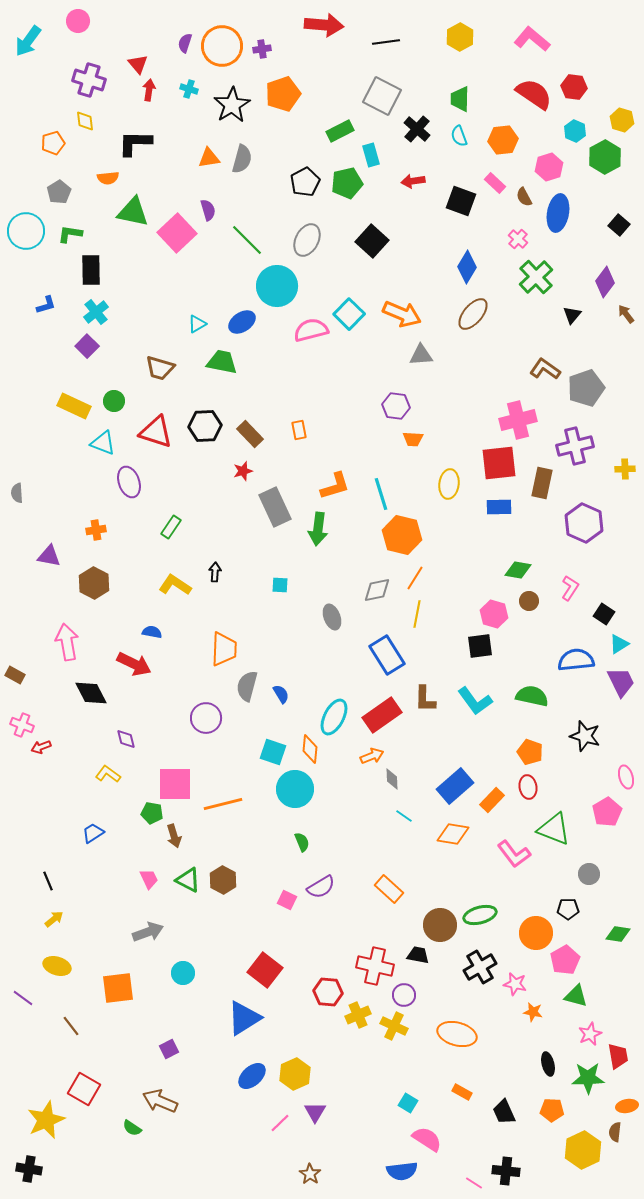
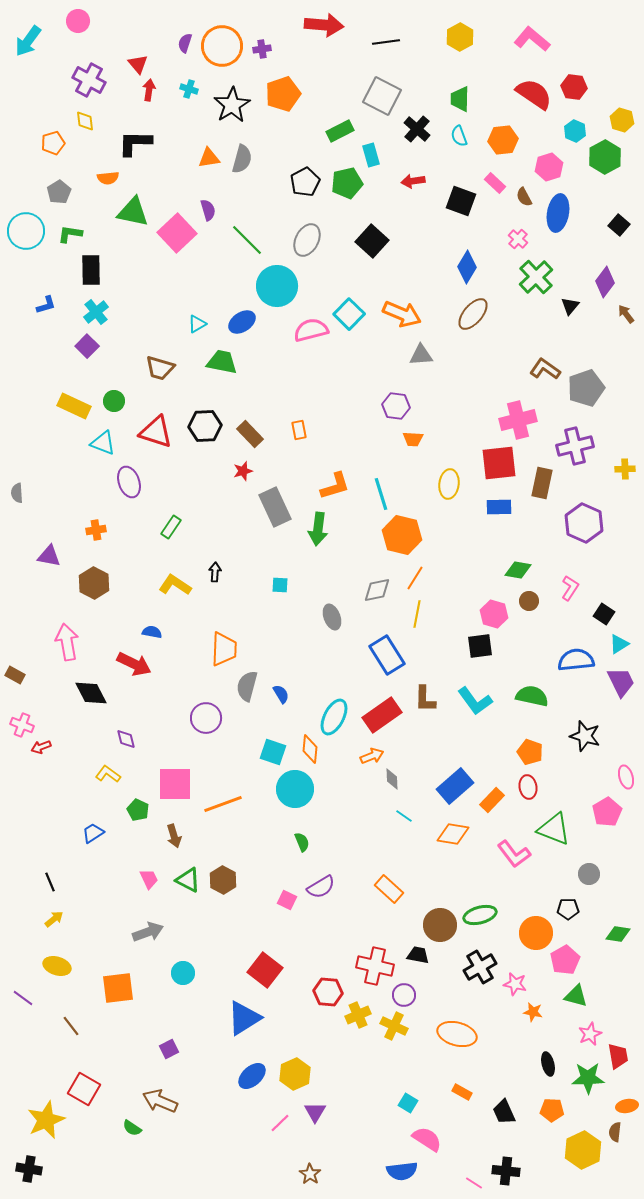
purple cross at (89, 80): rotated 12 degrees clockwise
black triangle at (572, 315): moved 2 px left, 9 px up
orange line at (223, 804): rotated 6 degrees counterclockwise
green pentagon at (152, 813): moved 14 px left, 3 px up; rotated 15 degrees clockwise
black line at (48, 881): moved 2 px right, 1 px down
